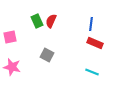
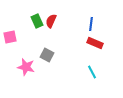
pink star: moved 14 px right
cyan line: rotated 40 degrees clockwise
